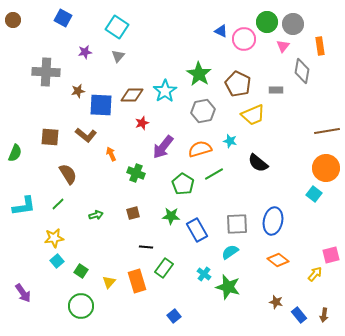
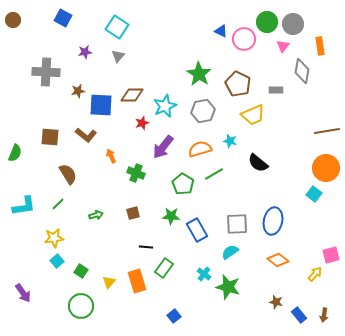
cyan star at (165, 91): moved 15 px down; rotated 10 degrees clockwise
orange arrow at (111, 154): moved 2 px down
